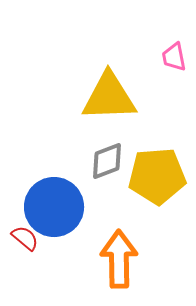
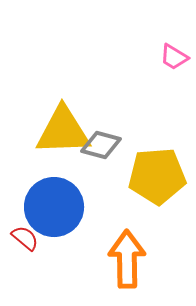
pink trapezoid: rotated 48 degrees counterclockwise
yellow triangle: moved 46 px left, 34 px down
gray diamond: moved 6 px left, 16 px up; rotated 36 degrees clockwise
orange arrow: moved 8 px right
